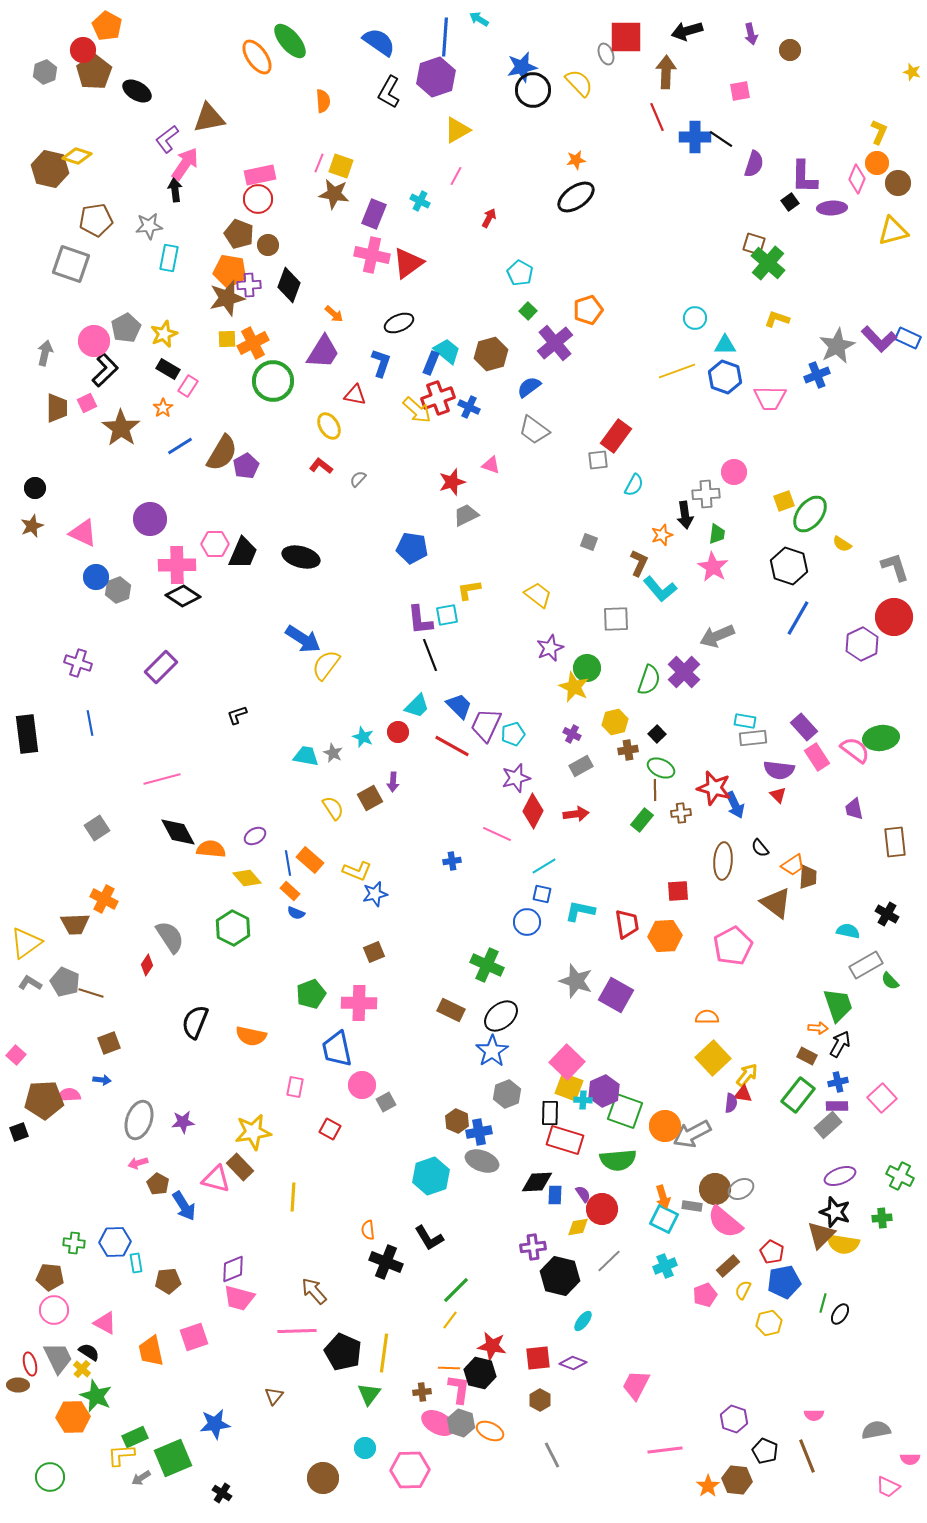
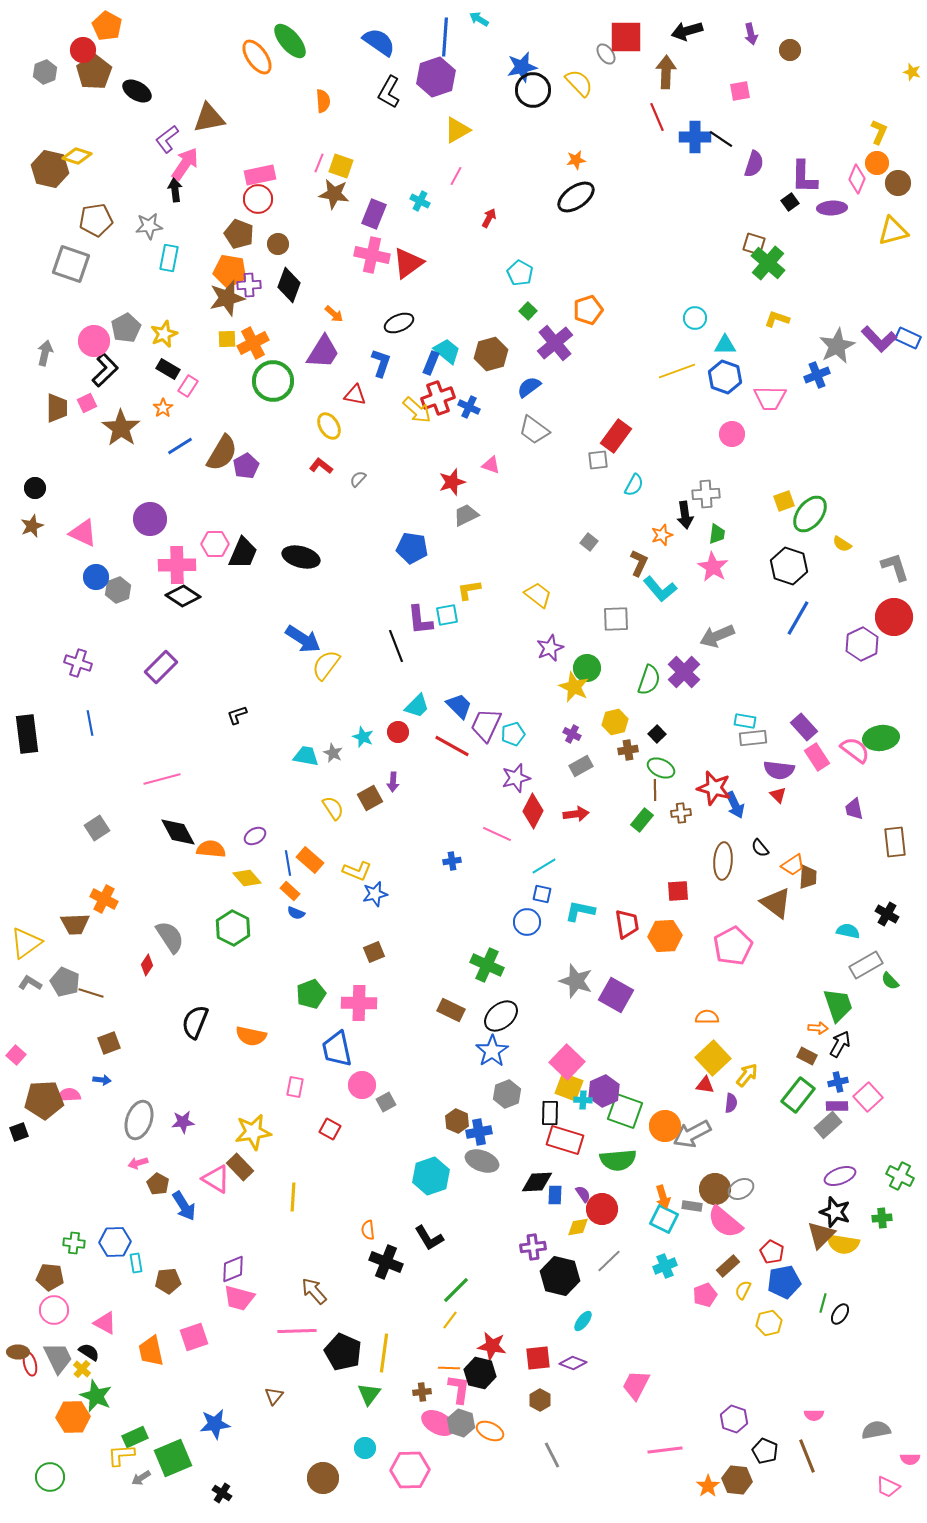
gray ellipse at (606, 54): rotated 15 degrees counterclockwise
brown circle at (268, 245): moved 10 px right, 1 px up
pink circle at (734, 472): moved 2 px left, 38 px up
gray square at (589, 542): rotated 18 degrees clockwise
black line at (430, 655): moved 34 px left, 9 px up
red triangle at (743, 1094): moved 38 px left, 9 px up
pink square at (882, 1098): moved 14 px left, 1 px up
pink triangle at (216, 1179): rotated 16 degrees clockwise
brown ellipse at (18, 1385): moved 33 px up
